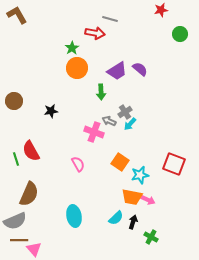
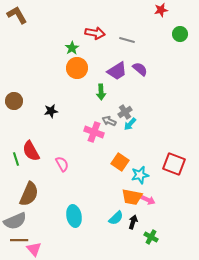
gray line: moved 17 px right, 21 px down
pink semicircle: moved 16 px left
